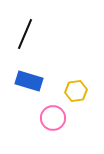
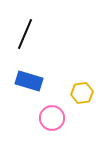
yellow hexagon: moved 6 px right, 2 px down
pink circle: moved 1 px left
